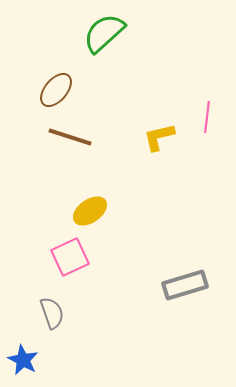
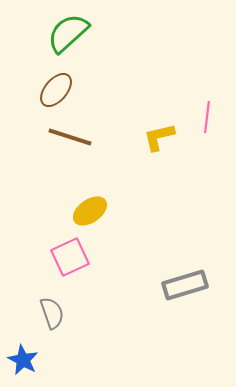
green semicircle: moved 36 px left
